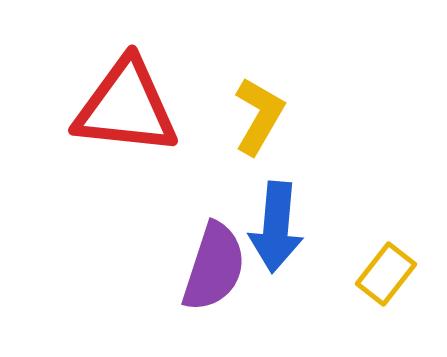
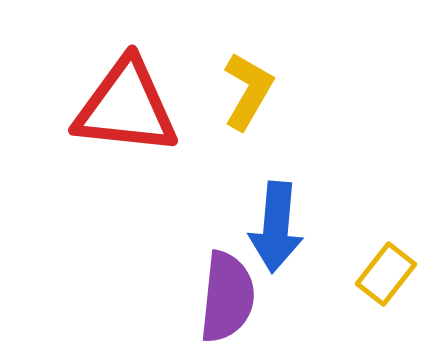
yellow L-shape: moved 11 px left, 25 px up
purple semicircle: moved 13 px right, 30 px down; rotated 12 degrees counterclockwise
